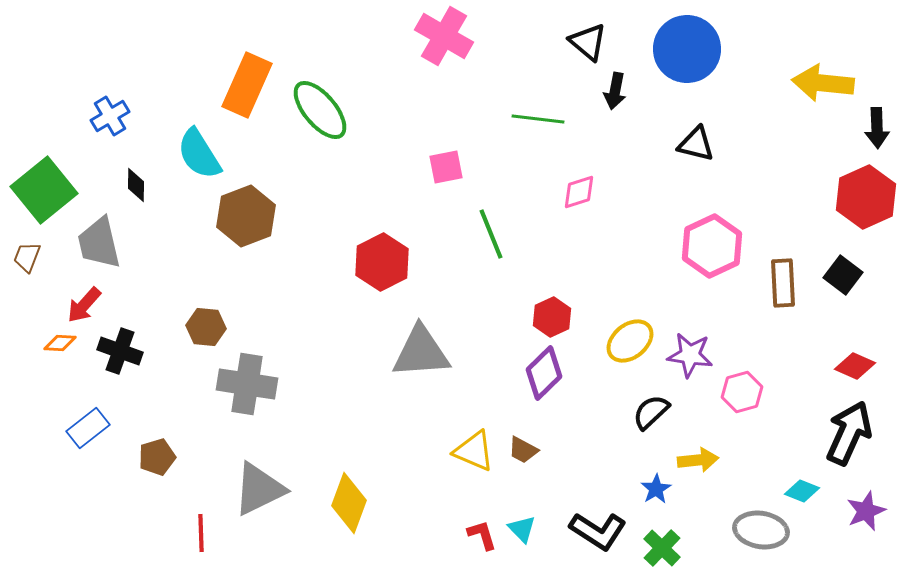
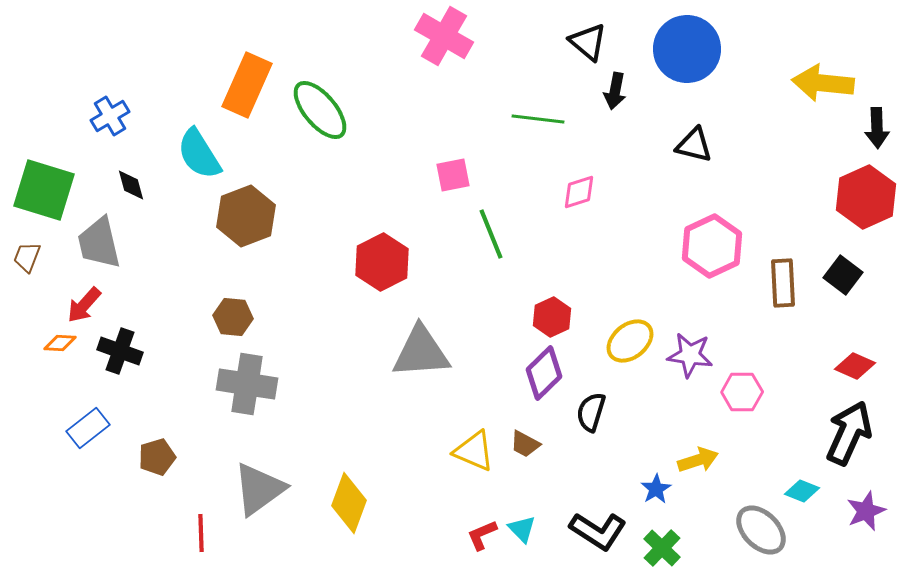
black triangle at (696, 144): moved 2 px left, 1 px down
pink square at (446, 167): moved 7 px right, 8 px down
black diamond at (136, 185): moved 5 px left; rotated 16 degrees counterclockwise
green square at (44, 190): rotated 34 degrees counterclockwise
brown hexagon at (206, 327): moved 27 px right, 10 px up
pink hexagon at (742, 392): rotated 15 degrees clockwise
black semicircle at (651, 412): moved 60 px left; rotated 30 degrees counterclockwise
brown trapezoid at (523, 450): moved 2 px right, 6 px up
yellow arrow at (698, 460): rotated 12 degrees counterclockwise
gray triangle at (259, 489): rotated 10 degrees counterclockwise
gray ellipse at (761, 530): rotated 36 degrees clockwise
red L-shape at (482, 535): rotated 96 degrees counterclockwise
